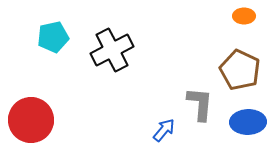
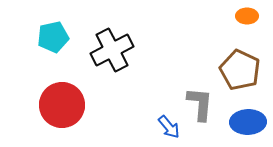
orange ellipse: moved 3 px right
red circle: moved 31 px right, 15 px up
blue arrow: moved 5 px right, 3 px up; rotated 100 degrees clockwise
